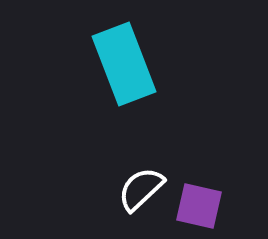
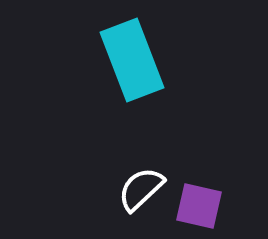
cyan rectangle: moved 8 px right, 4 px up
